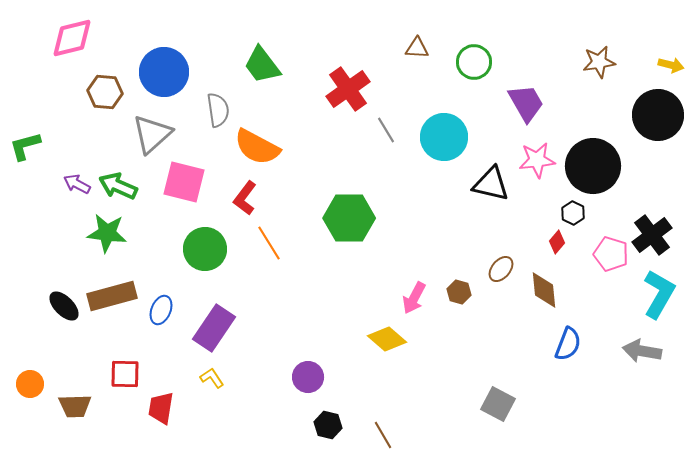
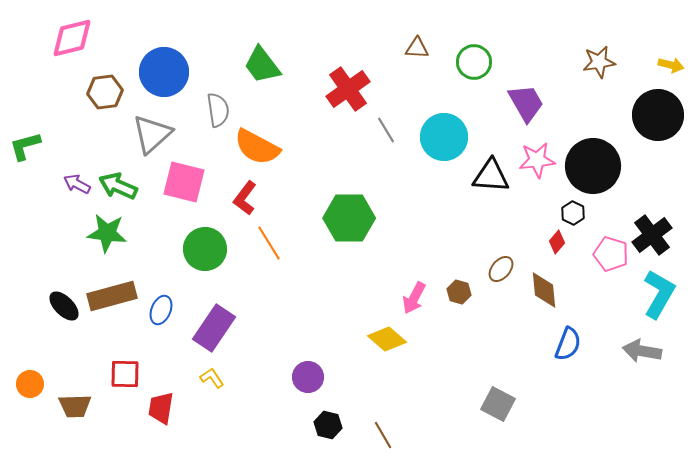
brown hexagon at (105, 92): rotated 12 degrees counterclockwise
black triangle at (491, 184): moved 8 px up; rotated 9 degrees counterclockwise
